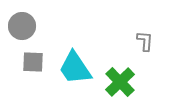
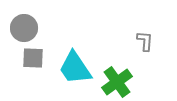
gray circle: moved 2 px right, 2 px down
gray square: moved 4 px up
green cross: moved 3 px left; rotated 8 degrees clockwise
